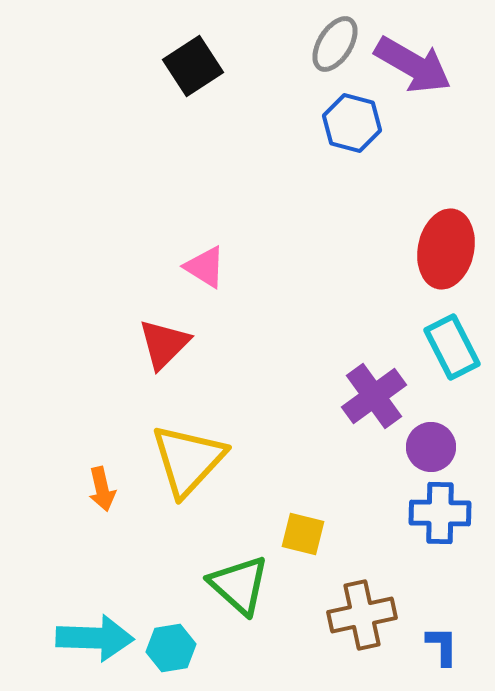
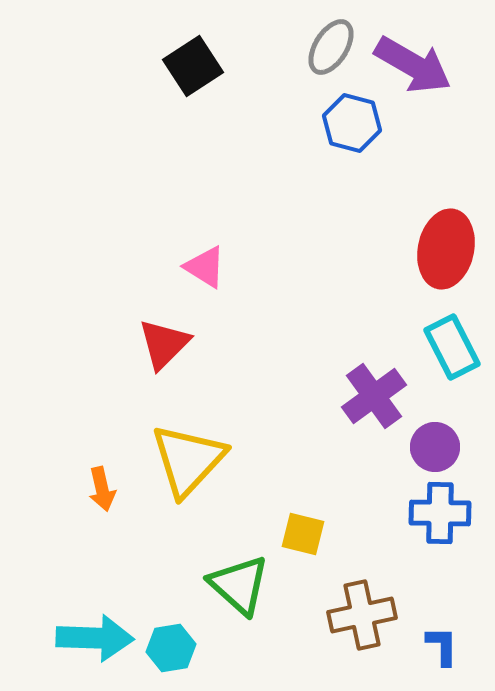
gray ellipse: moved 4 px left, 3 px down
purple circle: moved 4 px right
